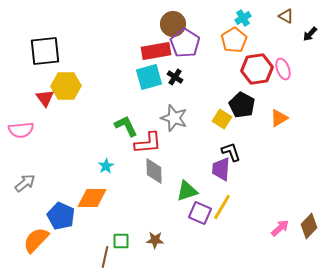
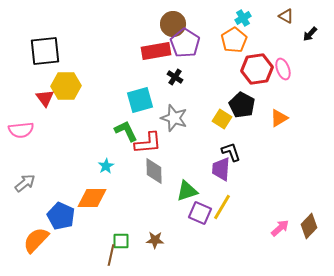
cyan square: moved 9 px left, 23 px down
green L-shape: moved 5 px down
brown line: moved 6 px right, 2 px up
